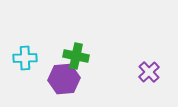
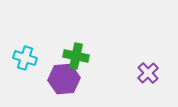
cyan cross: rotated 20 degrees clockwise
purple cross: moved 1 px left, 1 px down
